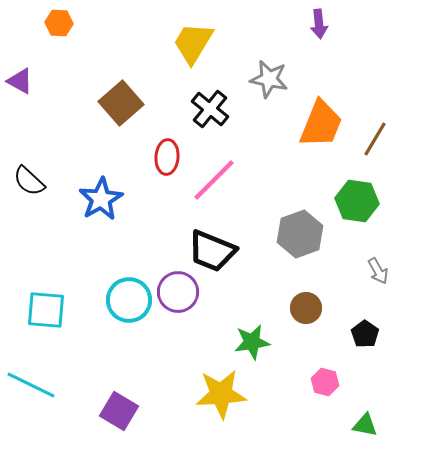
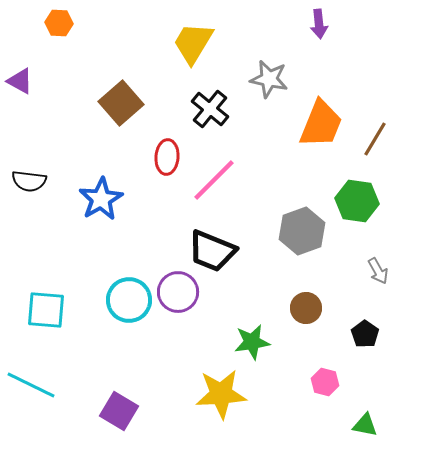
black semicircle: rotated 36 degrees counterclockwise
gray hexagon: moved 2 px right, 3 px up
